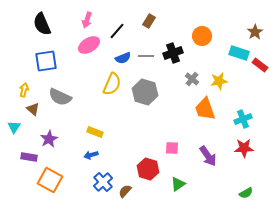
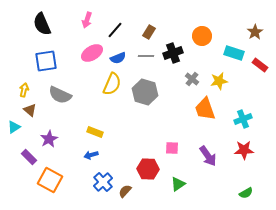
brown rectangle: moved 11 px down
black line: moved 2 px left, 1 px up
pink ellipse: moved 3 px right, 8 px down
cyan rectangle: moved 5 px left
blue semicircle: moved 5 px left
gray semicircle: moved 2 px up
brown triangle: moved 3 px left, 1 px down
cyan triangle: rotated 24 degrees clockwise
red star: moved 2 px down
purple rectangle: rotated 35 degrees clockwise
red hexagon: rotated 15 degrees counterclockwise
